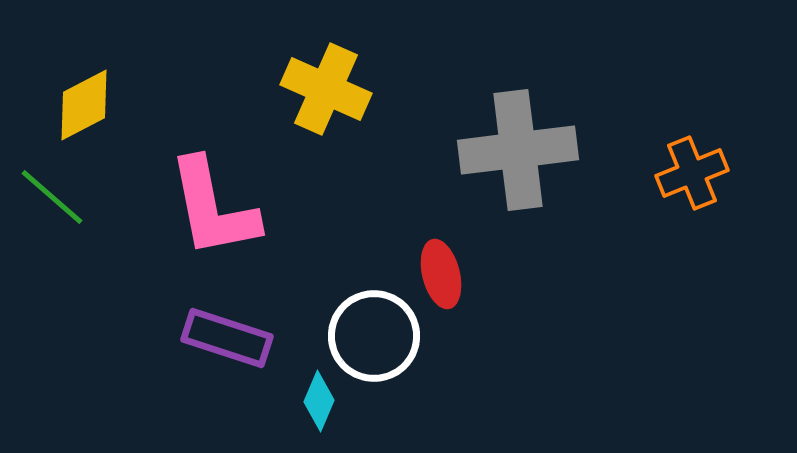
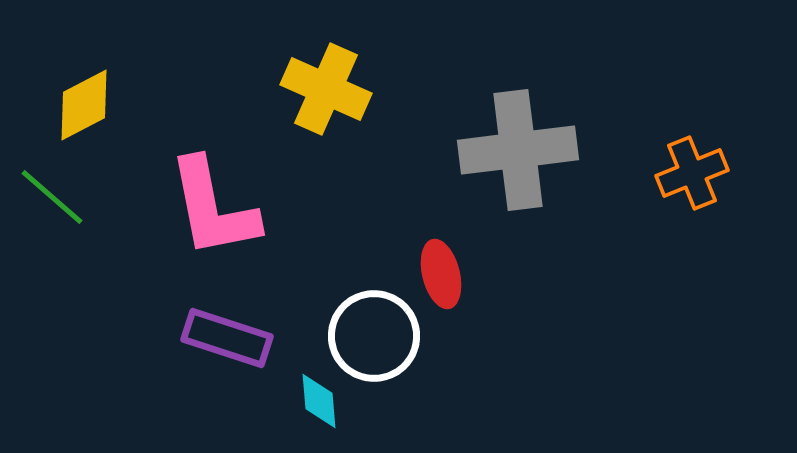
cyan diamond: rotated 28 degrees counterclockwise
